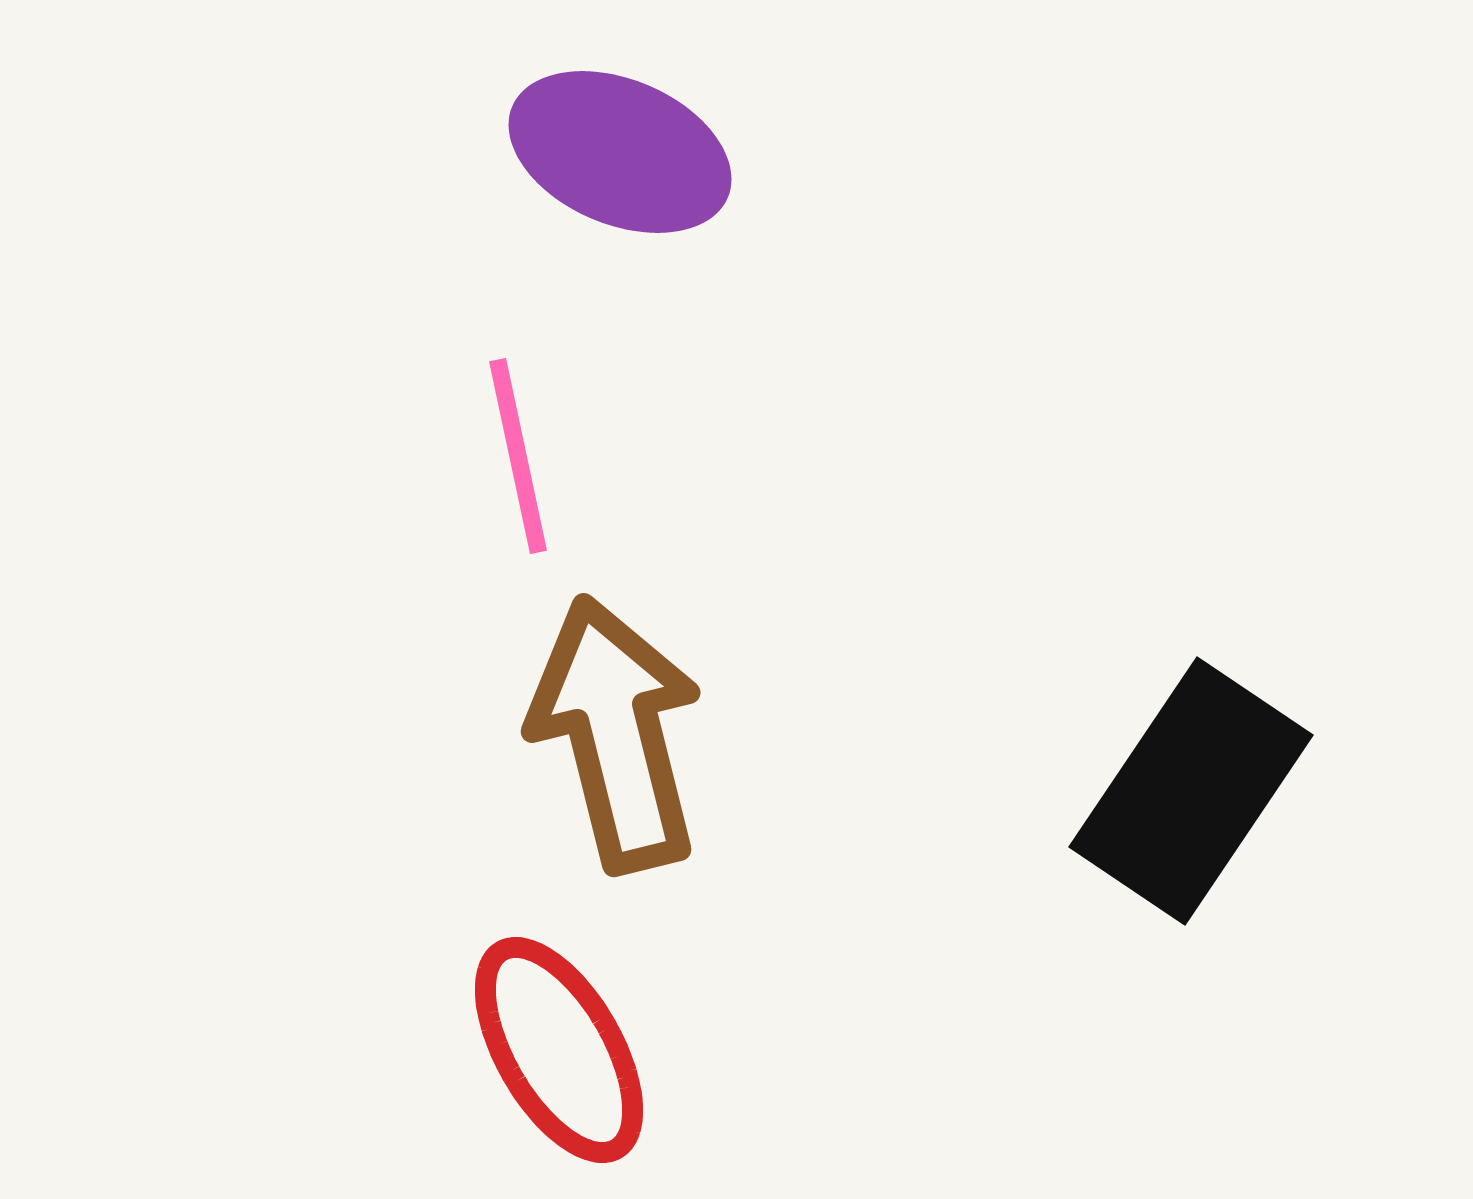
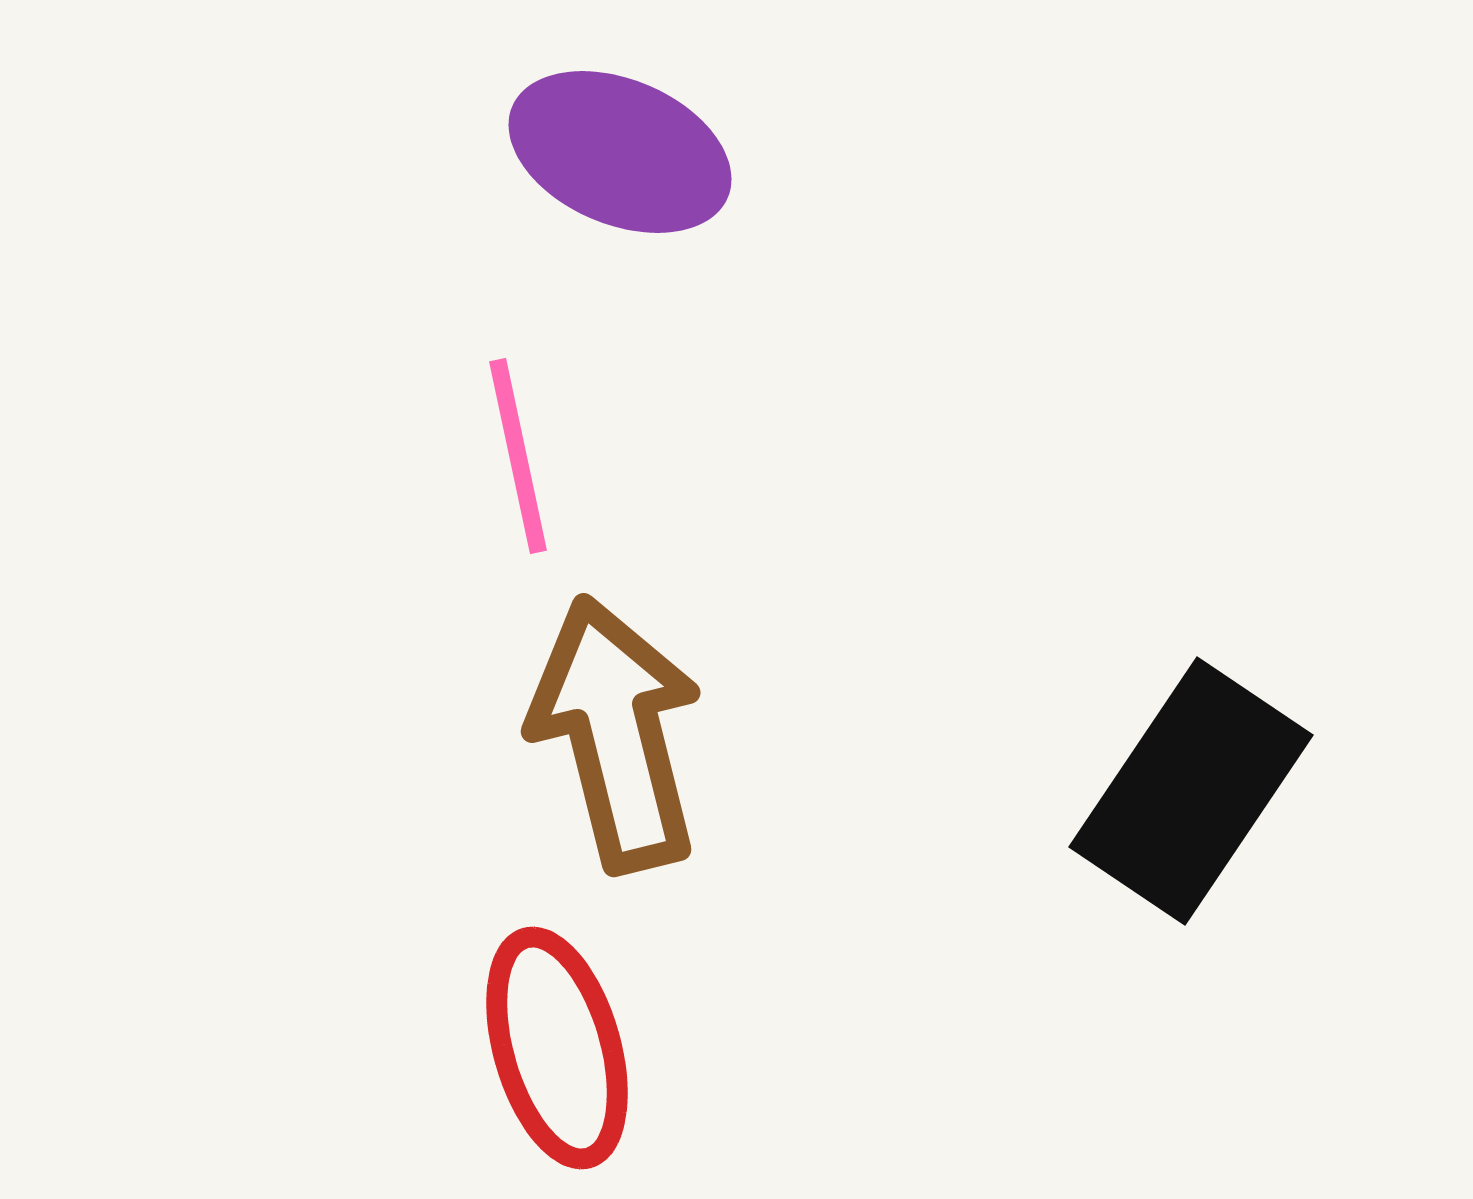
red ellipse: moved 2 px left, 2 px up; rotated 14 degrees clockwise
